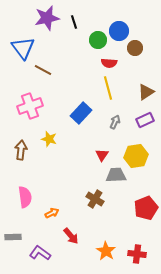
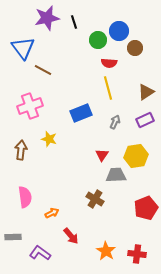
blue rectangle: rotated 25 degrees clockwise
